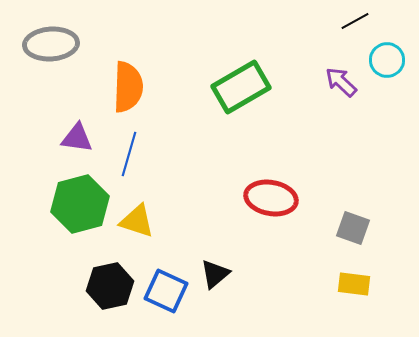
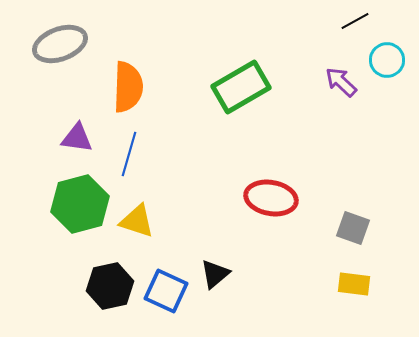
gray ellipse: moved 9 px right; rotated 16 degrees counterclockwise
